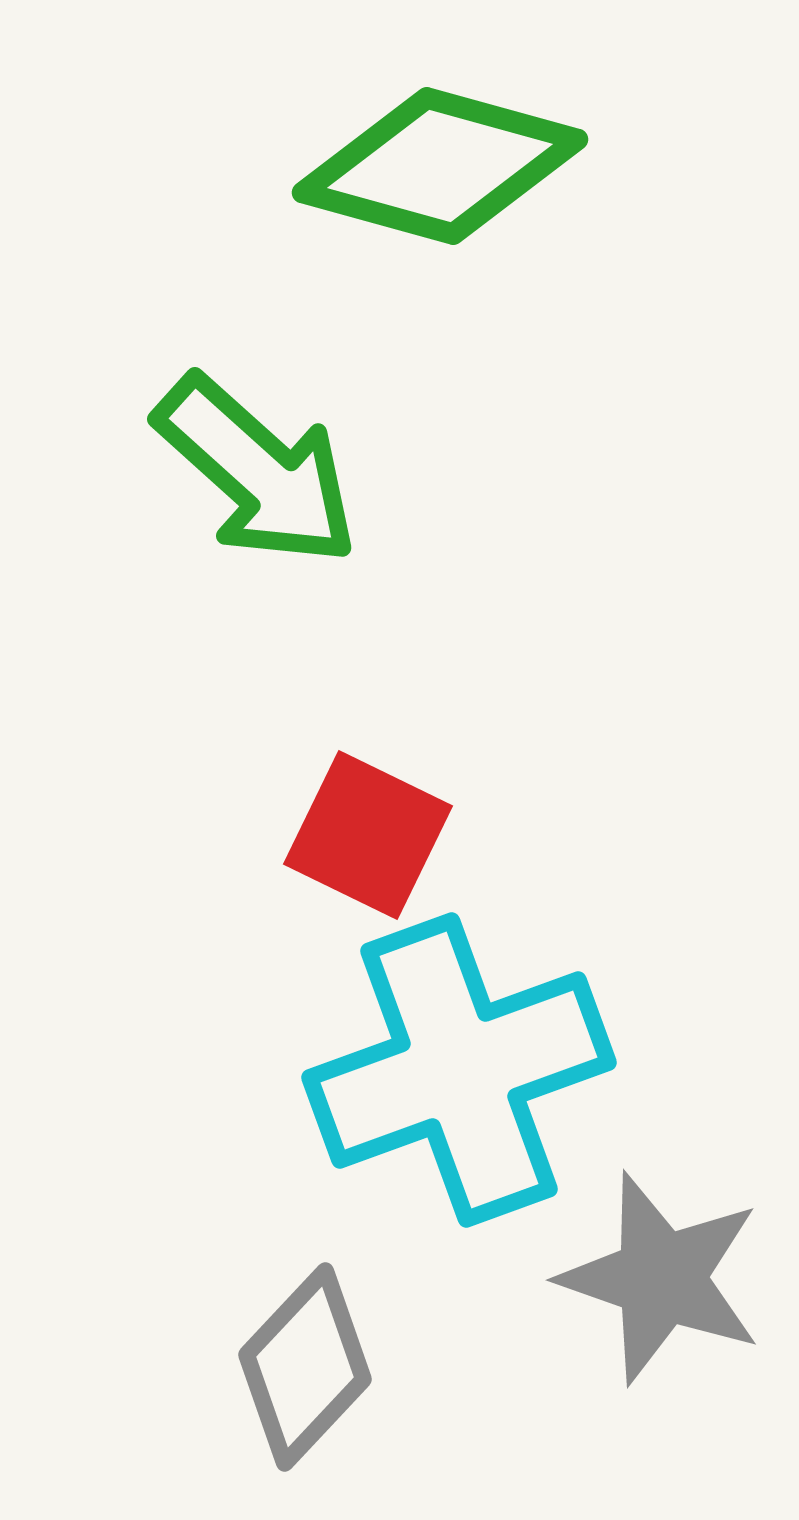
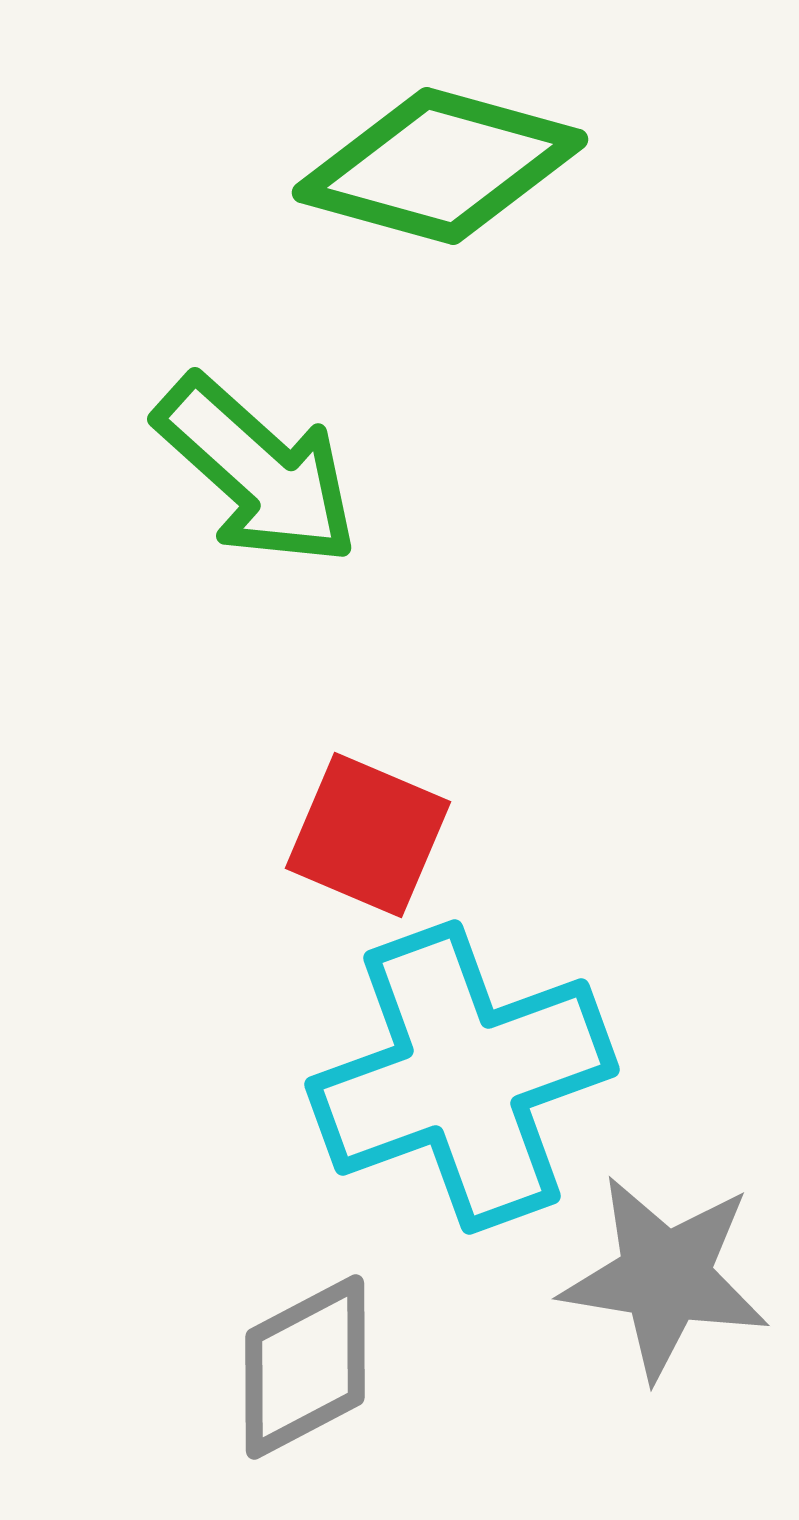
red square: rotated 3 degrees counterclockwise
cyan cross: moved 3 px right, 7 px down
gray star: moved 4 px right, 1 px up; rotated 10 degrees counterclockwise
gray diamond: rotated 19 degrees clockwise
